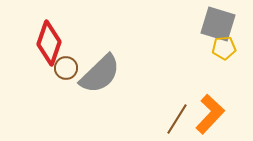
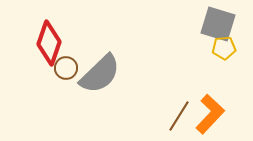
brown line: moved 2 px right, 3 px up
